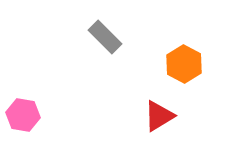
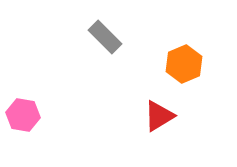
orange hexagon: rotated 9 degrees clockwise
